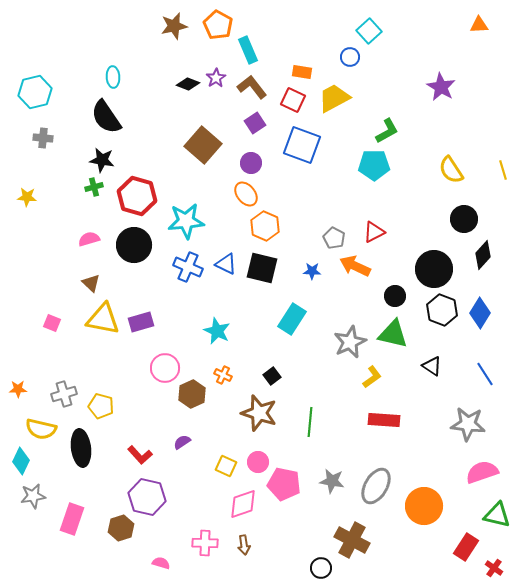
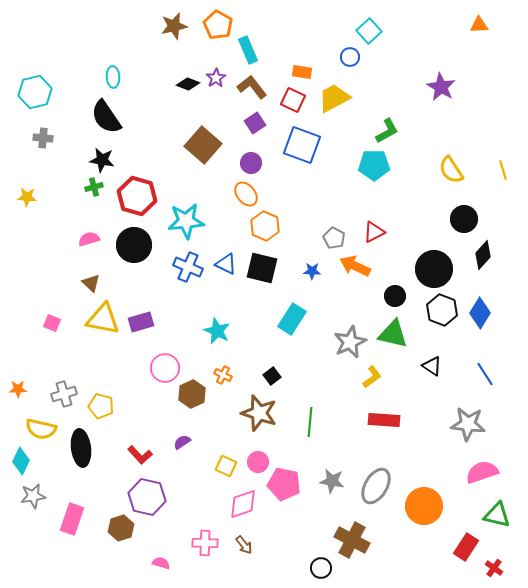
brown arrow at (244, 545): rotated 30 degrees counterclockwise
